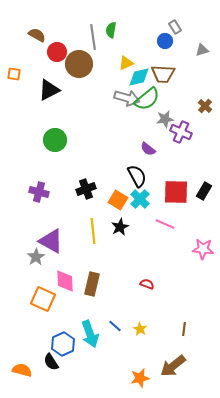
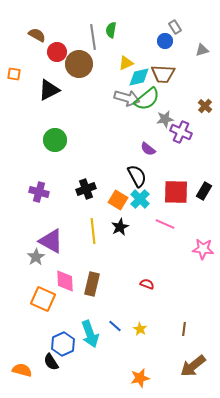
brown arrow at (173, 366): moved 20 px right
